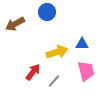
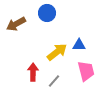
blue circle: moved 1 px down
brown arrow: moved 1 px right
blue triangle: moved 3 px left, 1 px down
yellow arrow: rotated 20 degrees counterclockwise
red arrow: rotated 36 degrees counterclockwise
